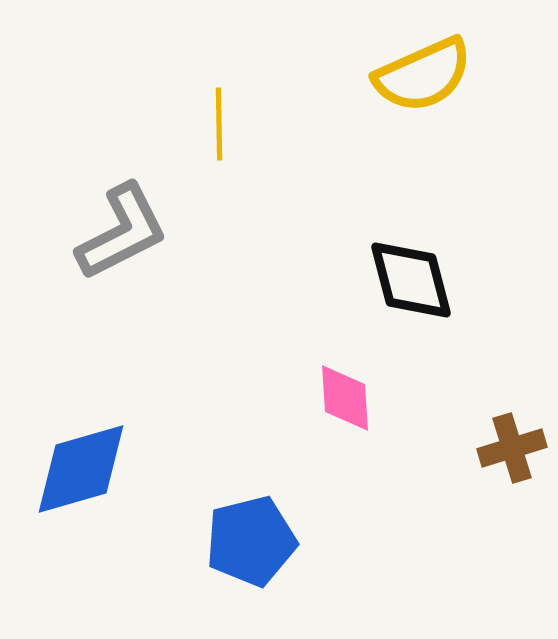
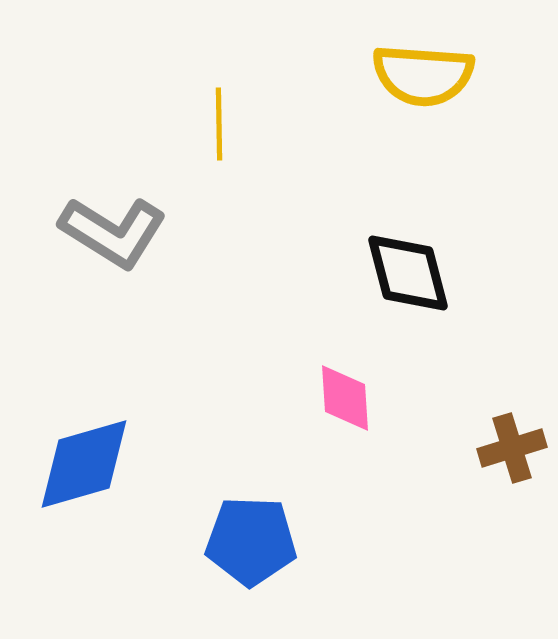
yellow semicircle: rotated 28 degrees clockwise
gray L-shape: moved 9 px left; rotated 59 degrees clockwise
black diamond: moved 3 px left, 7 px up
blue diamond: moved 3 px right, 5 px up
blue pentagon: rotated 16 degrees clockwise
